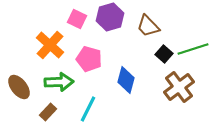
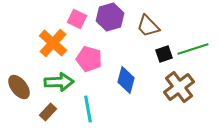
orange cross: moved 3 px right, 2 px up
black square: rotated 30 degrees clockwise
cyan line: rotated 36 degrees counterclockwise
